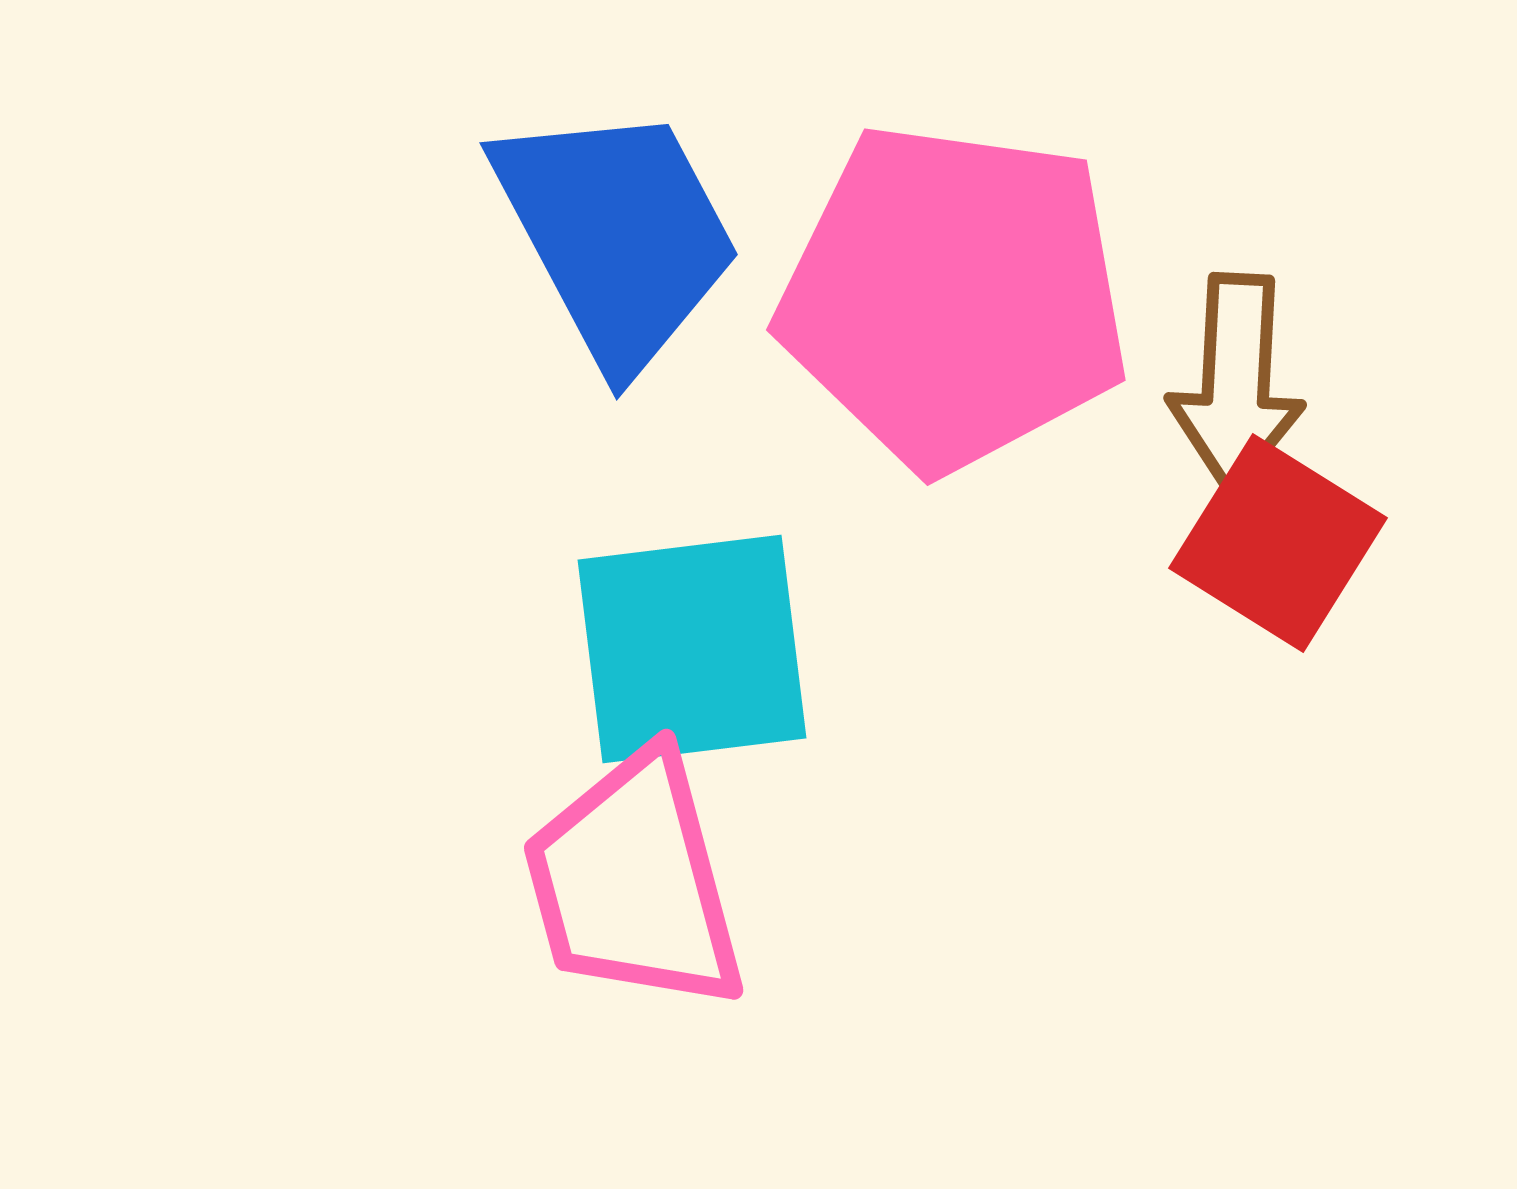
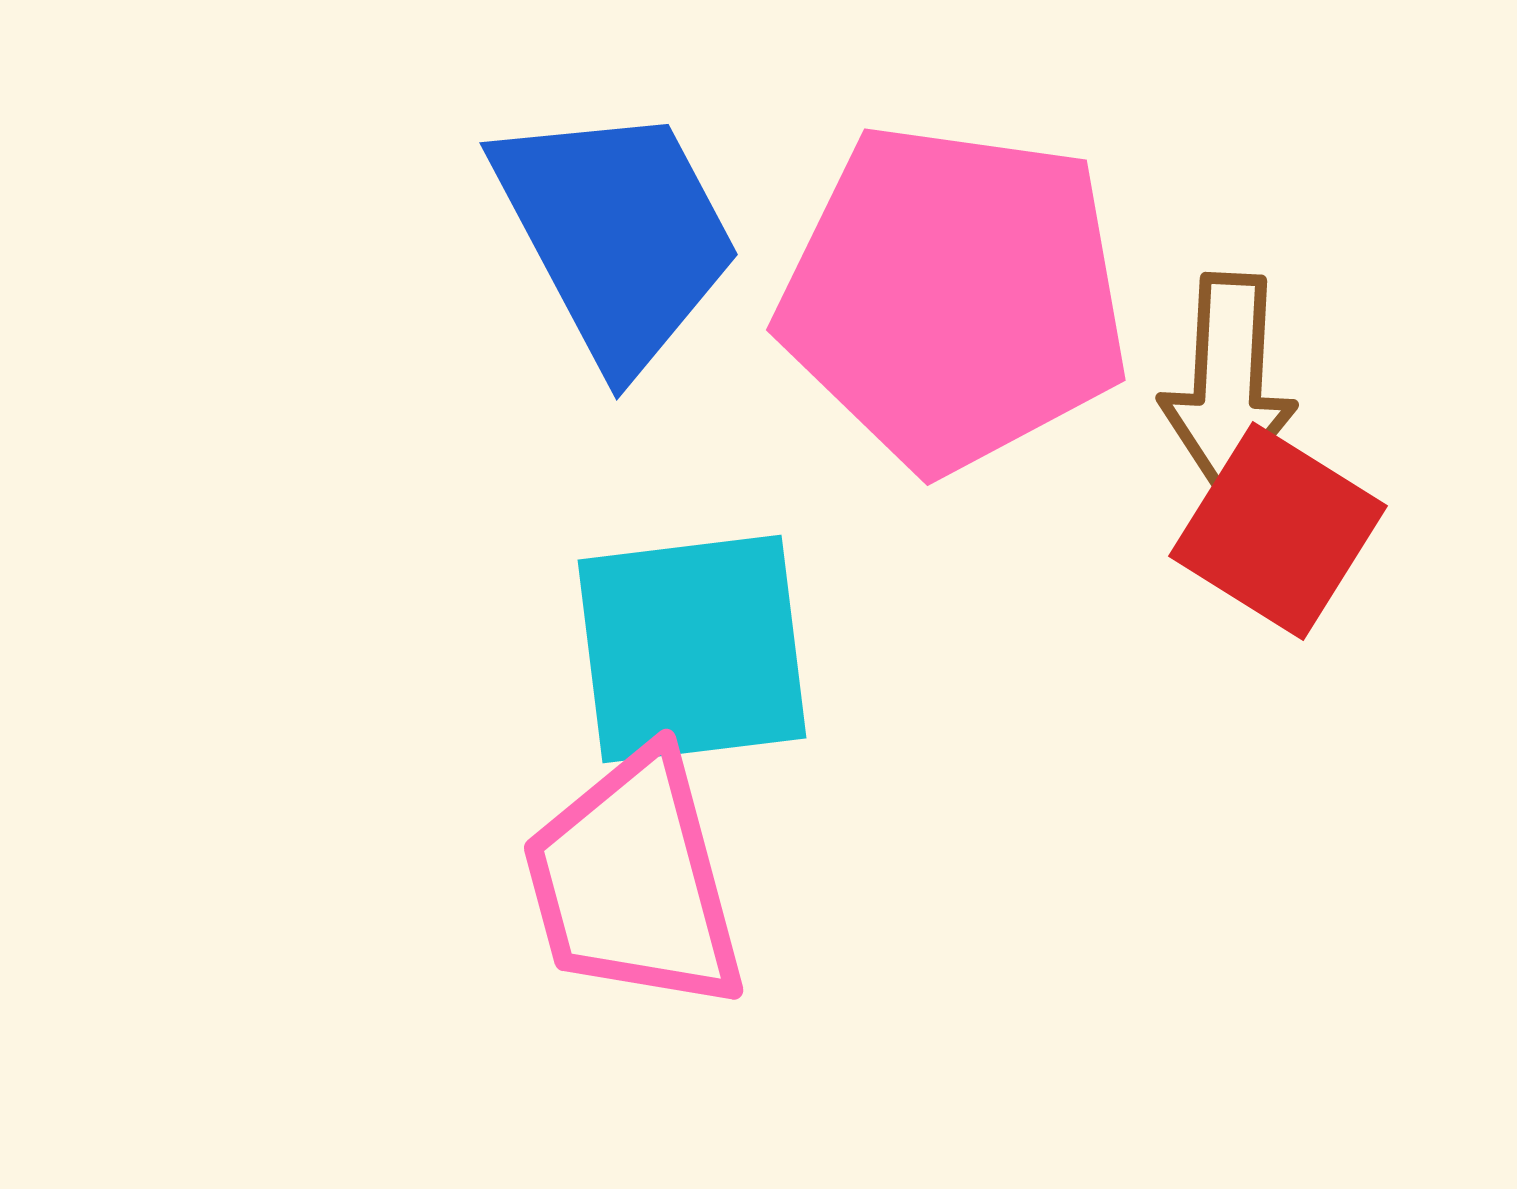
brown arrow: moved 8 px left
red square: moved 12 px up
